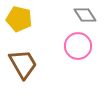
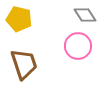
brown trapezoid: moved 1 px right; rotated 12 degrees clockwise
